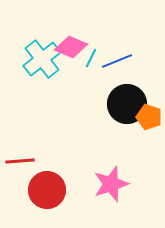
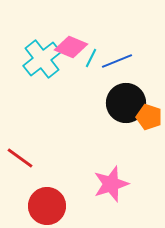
black circle: moved 1 px left, 1 px up
red line: moved 3 px up; rotated 40 degrees clockwise
red circle: moved 16 px down
